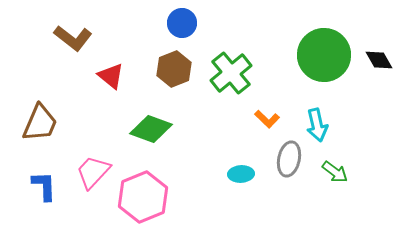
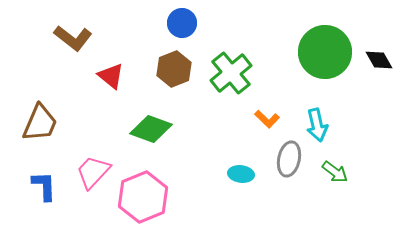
green circle: moved 1 px right, 3 px up
cyan ellipse: rotated 10 degrees clockwise
